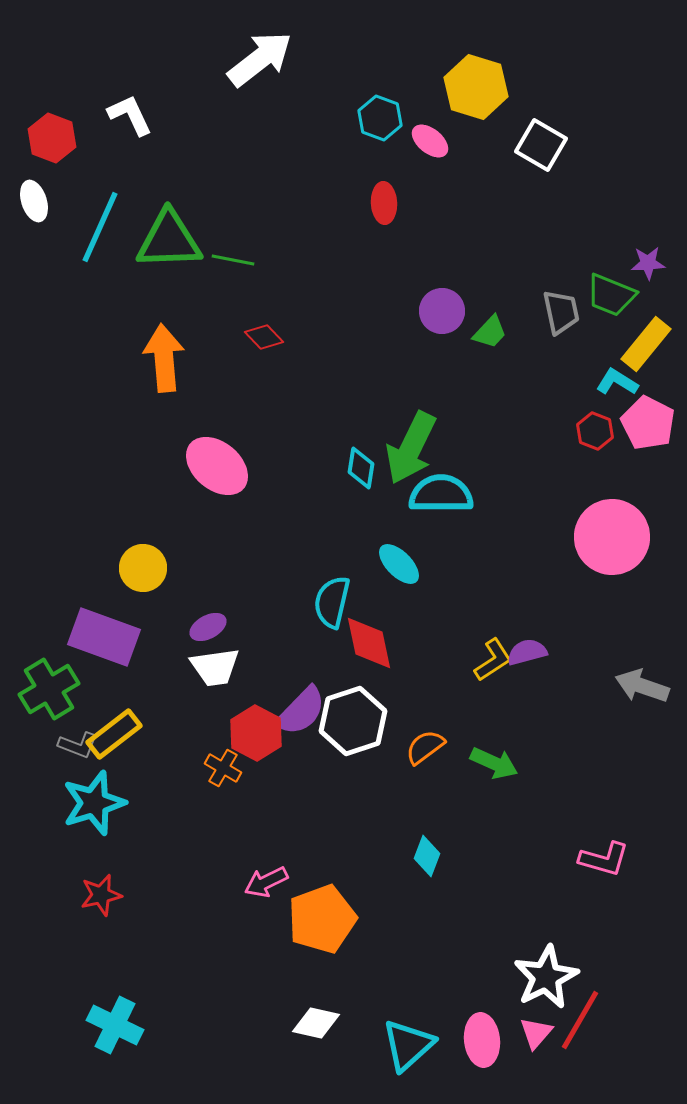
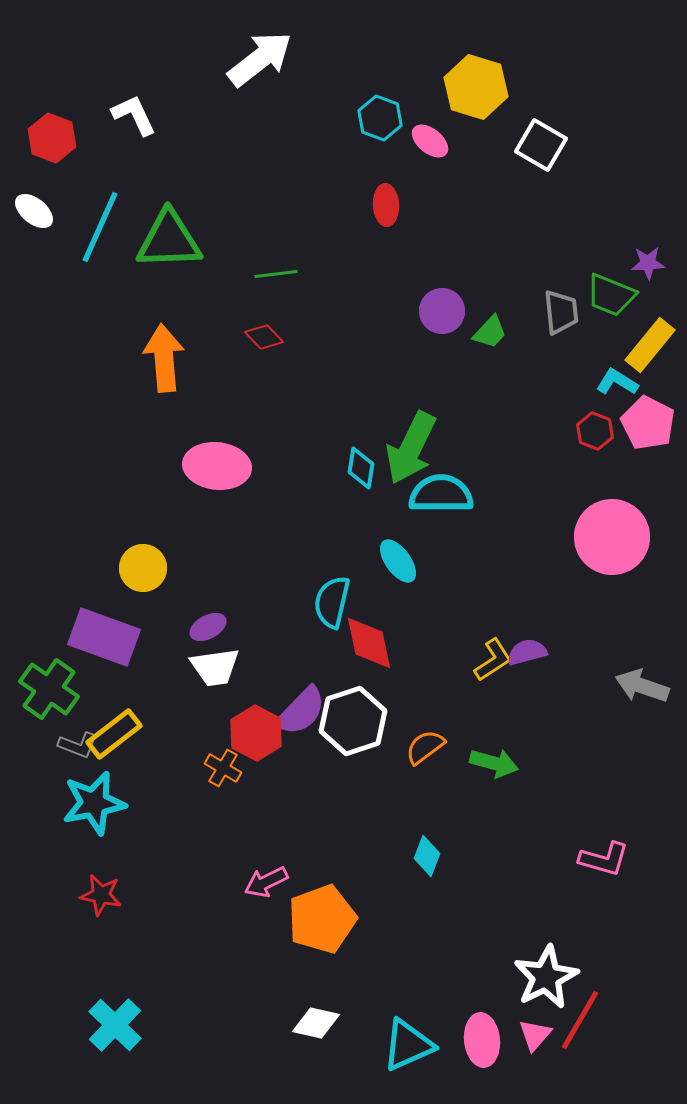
white L-shape at (130, 115): moved 4 px right
white ellipse at (34, 201): moved 10 px down; rotated 33 degrees counterclockwise
red ellipse at (384, 203): moved 2 px right, 2 px down
green line at (233, 260): moved 43 px right, 14 px down; rotated 18 degrees counterclockwise
gray trapezoid at (561, 312): rotated 6 degrees clockwise
yellow rectangle at (646, 344): moved 4 px right, 1 px down
pink ellipse at (217, 466): rotated 34 degrees counterclockwise
cyan ellipse at (399, 564): moved 1 px left, 3 px up; rotated 9 degrees clockwise
green cross at (49, 689): rotated 24 degrees counterclockwise
green arrow at (494, 763): rotated 9 degrees counterclockwise
cyan star at (94, 803): rotated 6 degrees clockwise
red star at (101, 895): rotated 24 degrees clockwise
cyan cross at (115, 1025): rotated 18 degrees clockwise
pink triangle at (536, 1033): moved 1 px left, 2 px down
cyan triangle at (408, 1045): rotated 18 degrees clockwise
